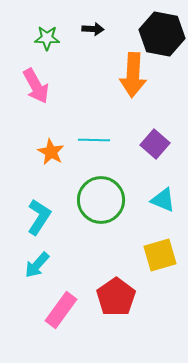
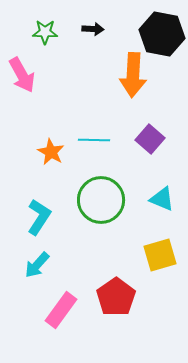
green star: moved 2 px left, 6 px up
pink arrow: moved 14 px left, 11 px up
purple square: moved 5 px left, 5 px up
cyan triangle: moved 1 px left, 1 px up
